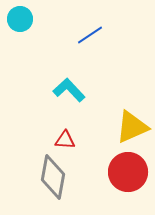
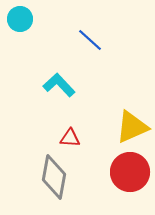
blue line: moved 5 px down; rotated 76 degrees clockwise
cyan L-shape: moved 10 px left, 5 px up
red triangle: moved 5 px right, 2 px up
red circle: moved 2 px right
gray diamond: moved 1 px right
